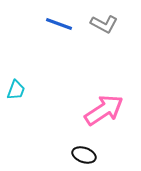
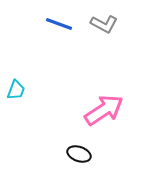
black ellipse: moved 5 px left, 1 px up
